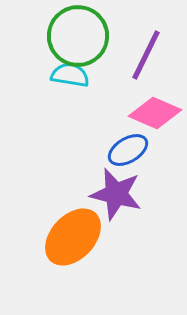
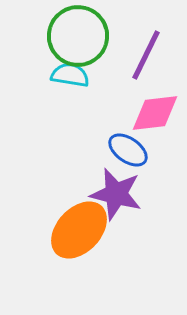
pink diamond: rotated 30 degrees counterclockwise
blue ellipse: rotated 66 degrees clockwise
orange ellipse: moved 6 px right, 7 px up
